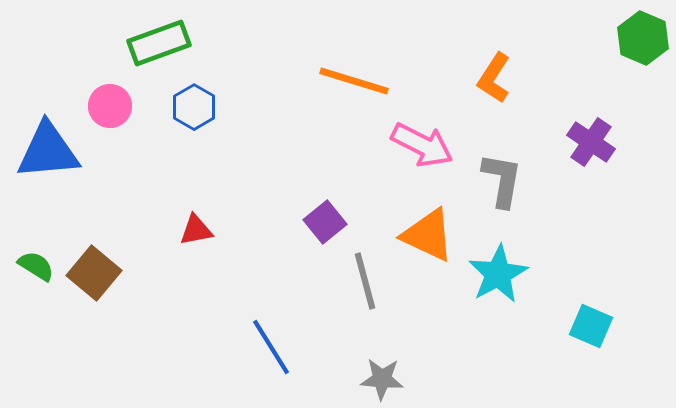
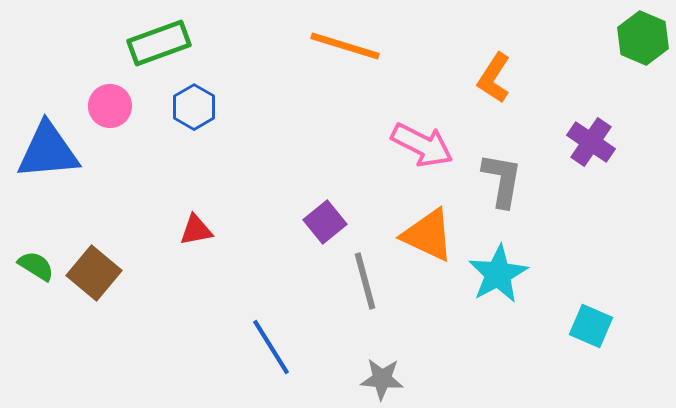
orange line: moved 9 px left, 35 px up
